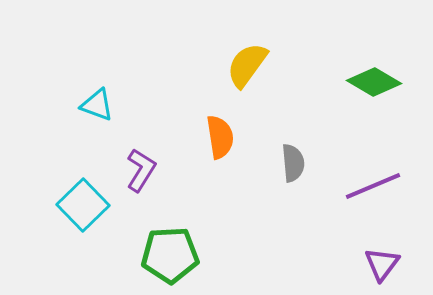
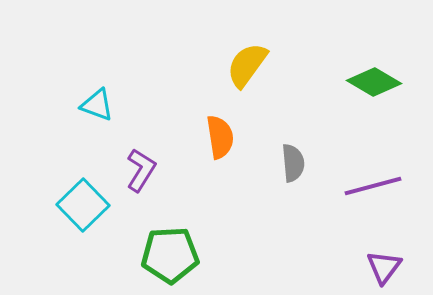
purple line: rotated 8 degrees clockwise
purple triangle: moved 2 px right, 3 px down
